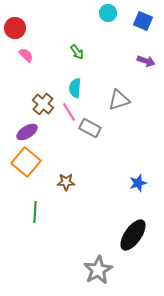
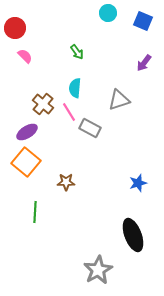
pink semicircle: moved 1 px left, 1 px down
purple arrow: moved 2 px left, 2 px down; rotated 108 degrees clockwise
black ellipse: rotated 56 degrees counterclockwise
